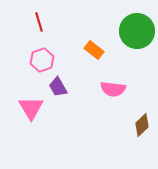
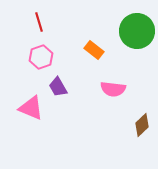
pink hexagon: moved 1 px left, 3 px up
pink triangle: rotated 36 degrees counterclockwise
